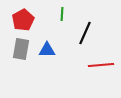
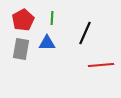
green line: moved 10 px left, 4 px down
blue triangle: moved 7 px up
